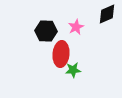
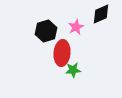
black diamond: moved 6 px left
black hexagon: rotated 20 degrees counterclockwise
red ellipse: moved 1 px right, 1 px up
